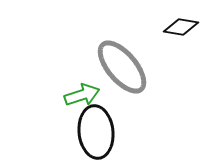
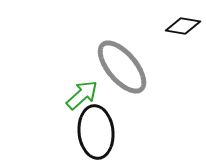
black diamond: moved 2 px right, 1 px up
green arrow: rotated 24 degrees counterclockwise
